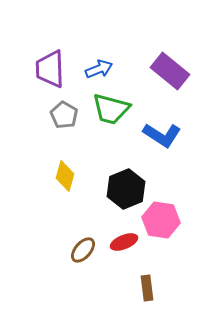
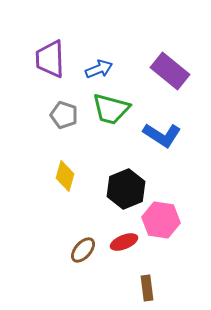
purple trapezoid: moved 10 px up
gray pentagon: rotated 12 degrees counterclockwise
